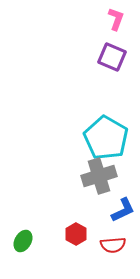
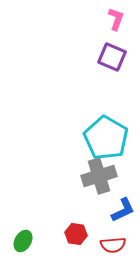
red hexagon: rotated 20 degrees counterclockwise
